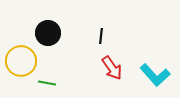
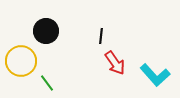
black circle: moved 2 px left, 2 px up
red arrow: moved 3 px right, 5 px up
green line: rotated 42 degrees clockwise
